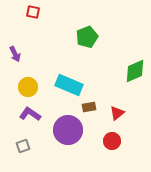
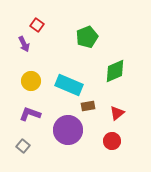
red square: moved 4 px right, 13 px down; rotated 24 degrees clockwise
purple arrow: moved 9 px right, 10 px up
green diamond: moved 20 px left
yellow circle: moved 3 px right, 6 px up
brown rectangle: moved 1 px left, 1 px up
purple L-shape: rotated 15 degrees counterclockwise
gray square: rotated 32 degrees counterclockwise
